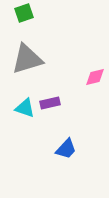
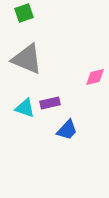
gray triangle: rotated 40 degrees clockwise
blue trapezoid: moved 1 px right, 19 px up
